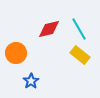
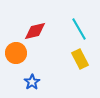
red diamond: moved 14 px left, 2 px down
yellow rectangle: moved 4 px down; rotated 24 degrees clockwise
blue star: moved 1 px right, 1 px down
